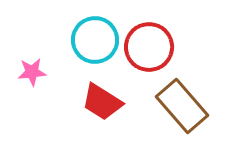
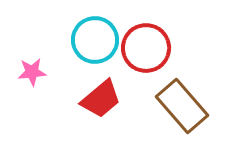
red circle: moved 3 px left, 1 px down
red trapezoid: moved 1 px left, 3 px up; rotated 72 degrees counterclockwise
